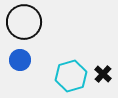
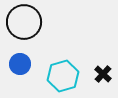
blue circle: moved 4 px down
cyan hexagon: moved 8 px left
